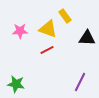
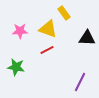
yellow rectangle: moved 1 px left, 3 px up
green star: moved 17 px up
